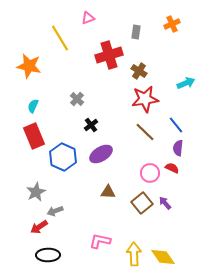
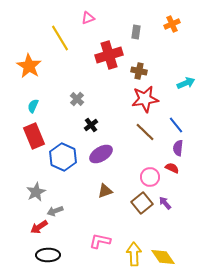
orange star: rotated 20 degrees clockwise
brown cross: rotated 21 degrees counterclockwise
pink circle: moved 4 px down
brown triangle: moved 3 px left, 1 px up; rotated 21 degrees counterclockwise
